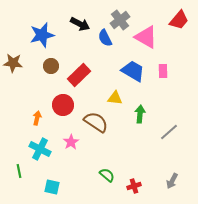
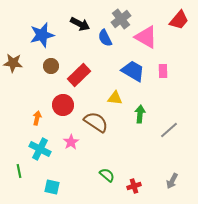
gray cross: moved 1 px right, 1 px up
gray line: moved 2 px up
